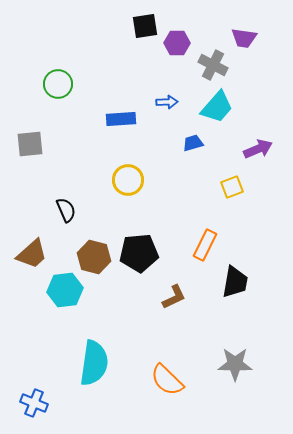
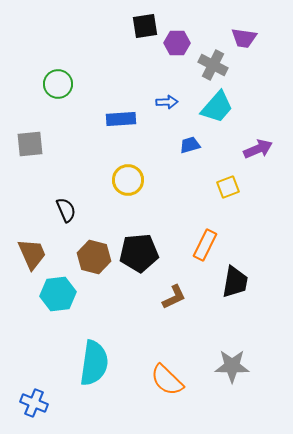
blue trapezoid: moved 3 px left, 2 px down
yellow square: moved 4 px left
brown trapezoid: rotated 72 degrees counterclockwise
cyan hexagon: moved 7 px left, 4 px down
gray star: moved 3 px left, 2 px down
